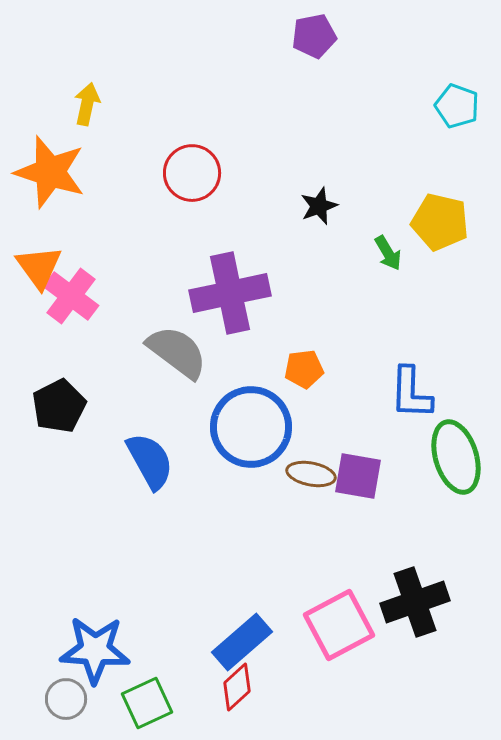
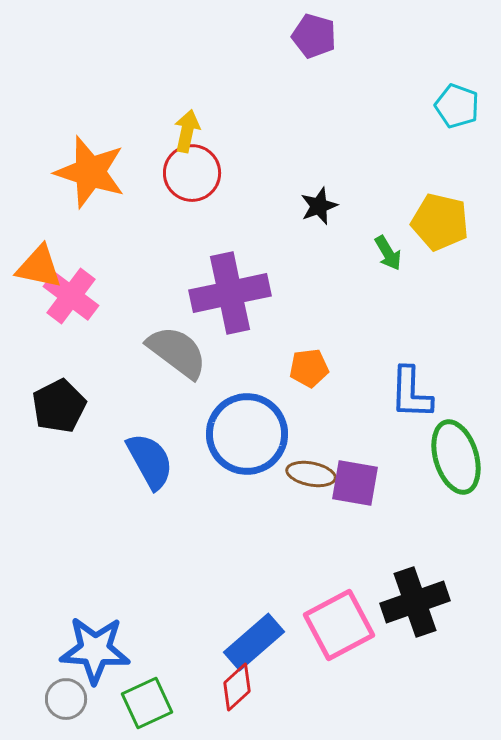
purple pentagon: rotated 27 degrees clockwise
yellow arrow: moved 100 px right, 27 px down
orange star: moved 40 px right
orange triangle: rotated 42 degrees counterclockwise
orange pentagon: moved 5 px right, 1 px up
blue circle: moved 4 px left, 7 px down
purple square: moved 3 px left, 7 px down
blue rectangle: moved 12 px right
